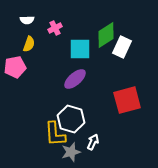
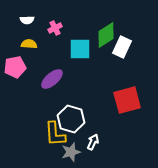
yellow semicircle: rotated 105 degrees counterclockwise
purple ellipse: moved 23 px left
